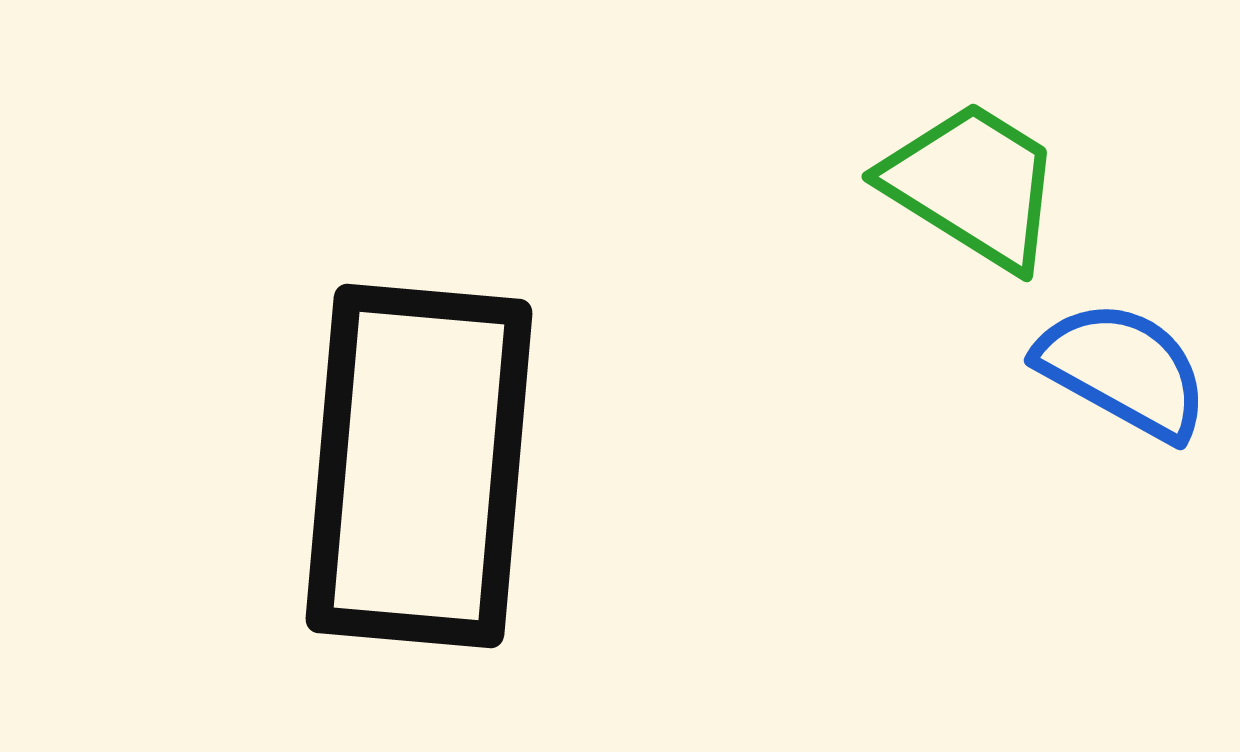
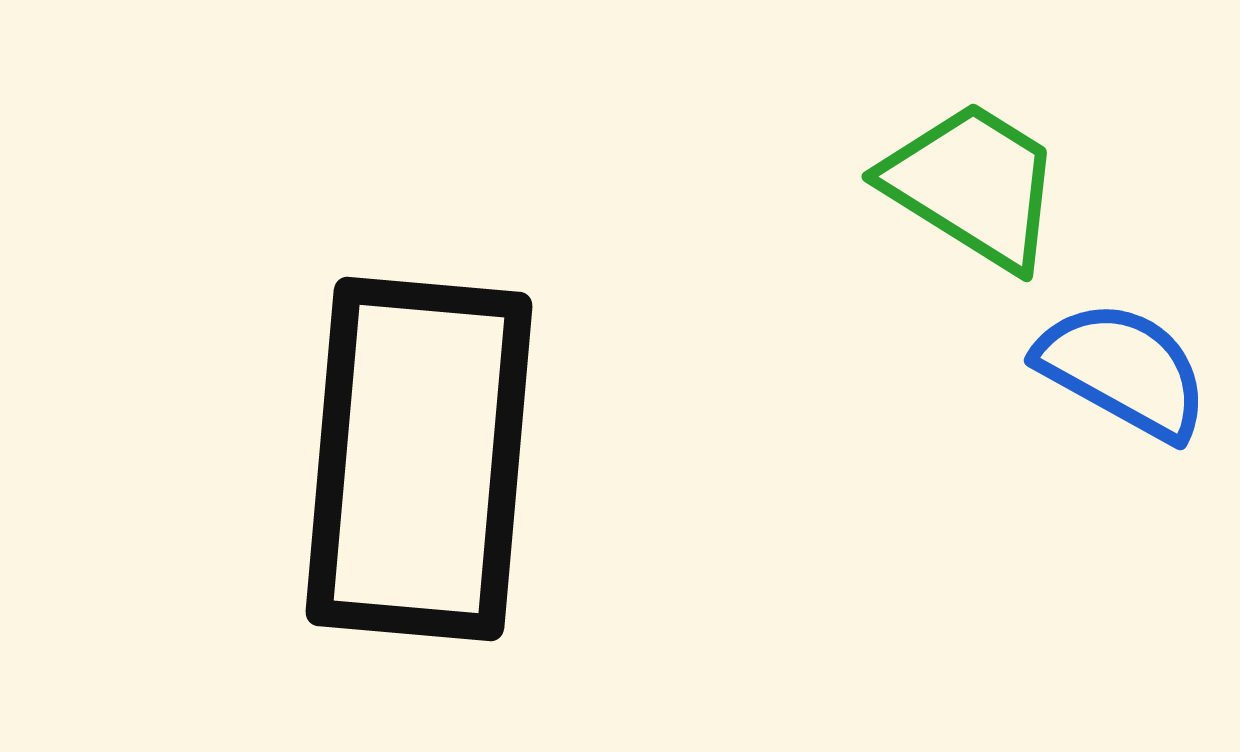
black rectangle: moved 7 px up
